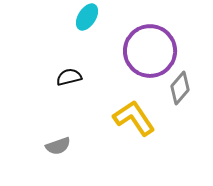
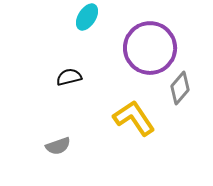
purple circle: moved 3 px up
